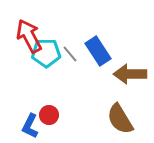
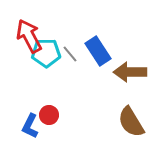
brown arrow: moved 2 px up
brown semicircle: moved 11 px right, 3 px down
